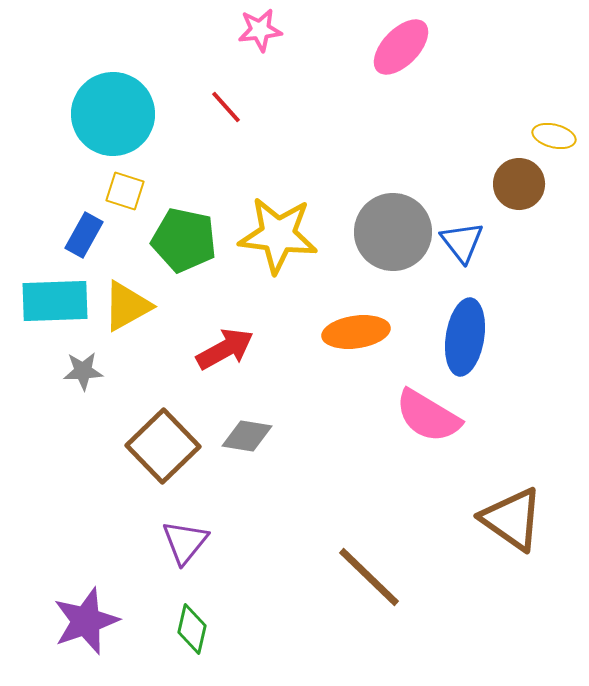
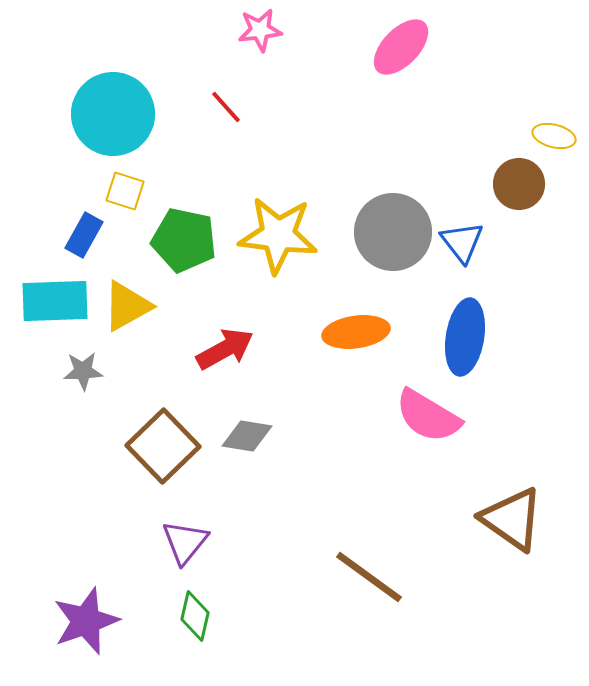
brown line: rotated 8 degrees counterclockwise
green diamond: moved 3 px right, 13 px up
